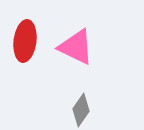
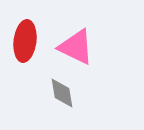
gray diamond: moved 19 px left, 17 px up; rotated 44 degrees counterclockwise
